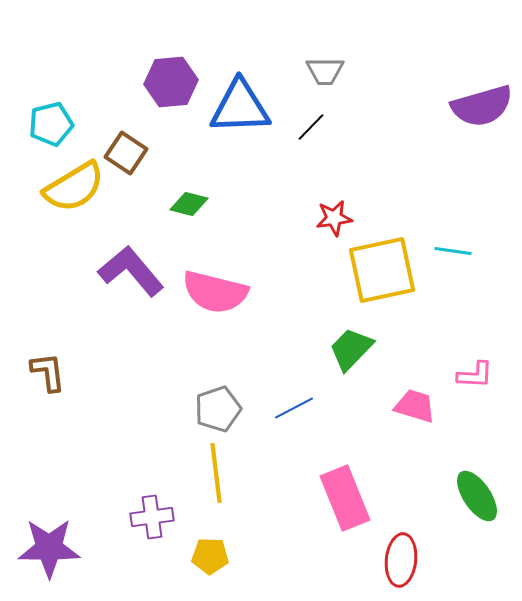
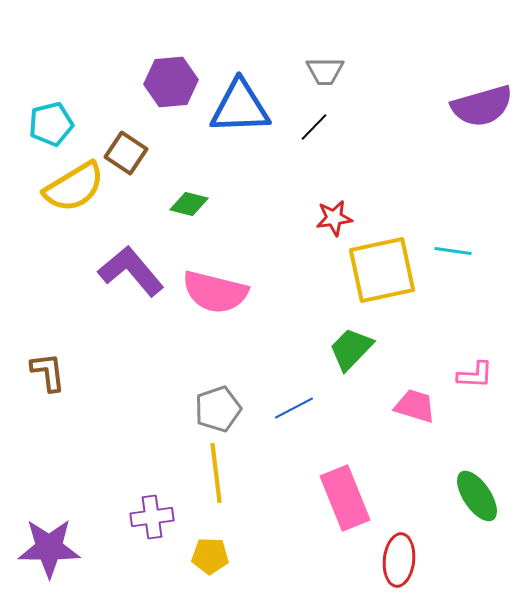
black line: moved 3 px right
red ellipse: moved 2 px left
